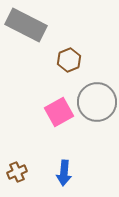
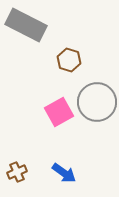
brown hexagon: rotated 20 degrees counterclockwise
blue arrow: rotated 60 degrees counterclockwise
